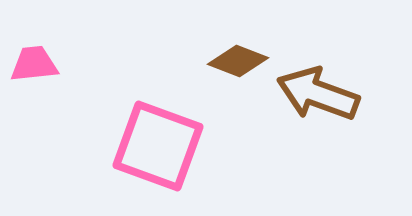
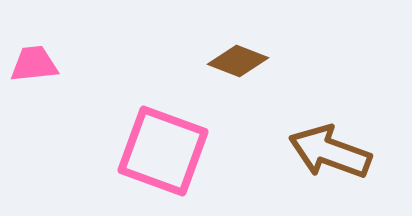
brown arrow: moved 12 px right, 58 px down
pink square: moved 5 px right, 5 px down
